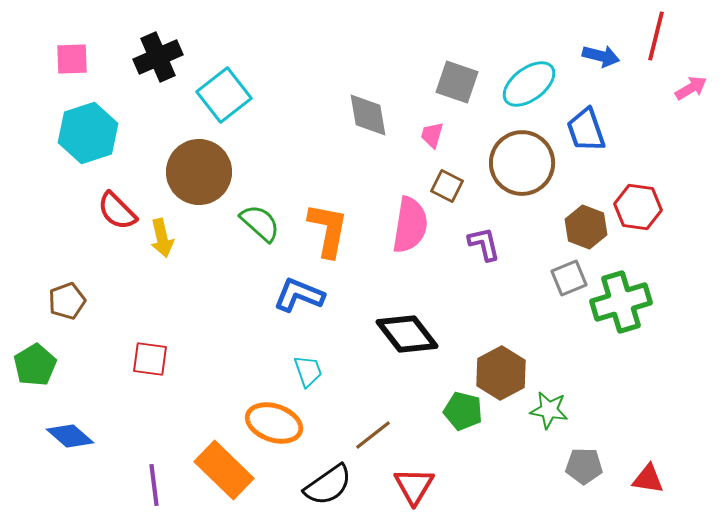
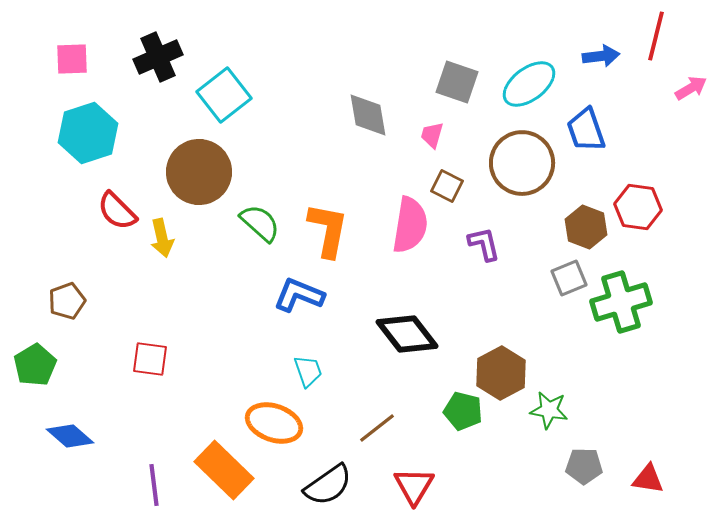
blue arrow at (601, 56): rotated 21 degrees counterclockwise
brown line at (373, 435): moved 4 px right, 7 px up
